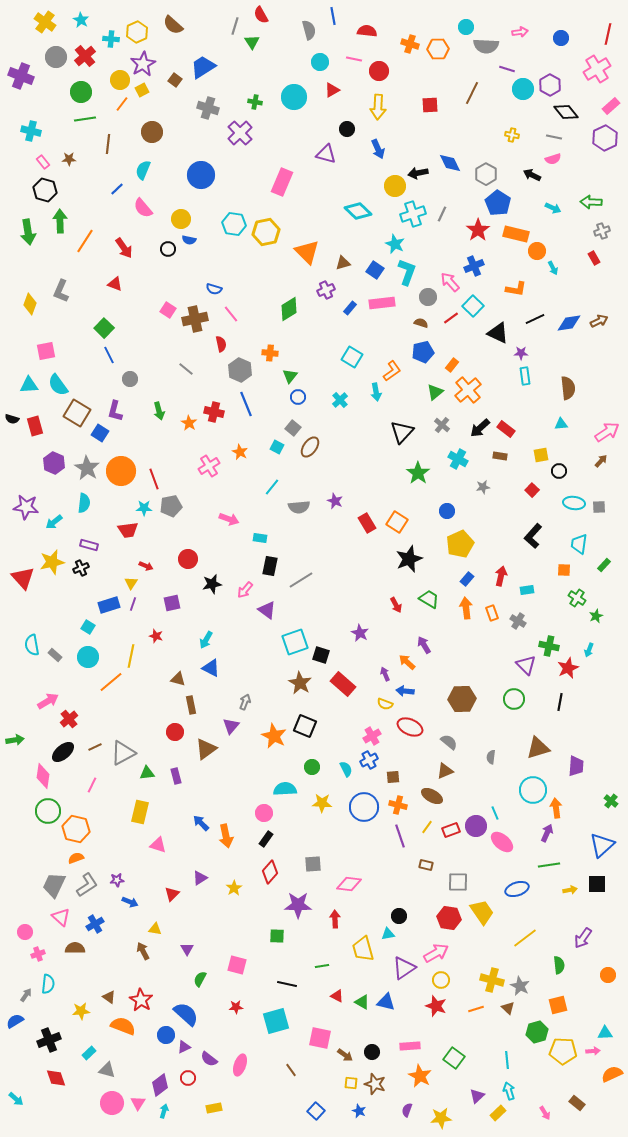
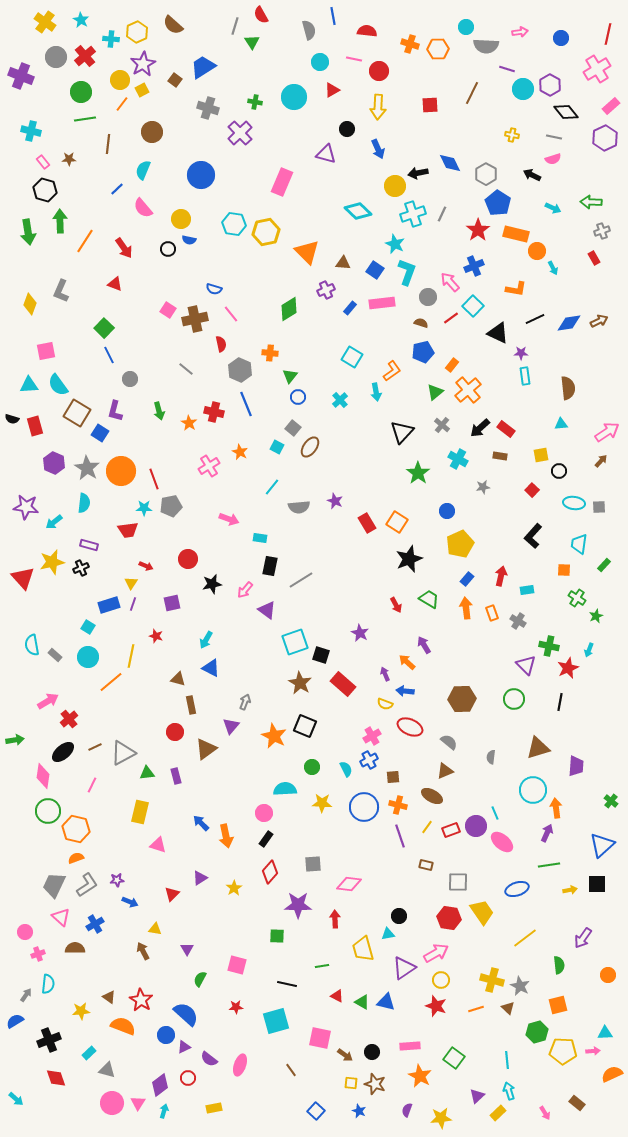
brown triangle at (343, 263): rotated 21 degrees clockwise
